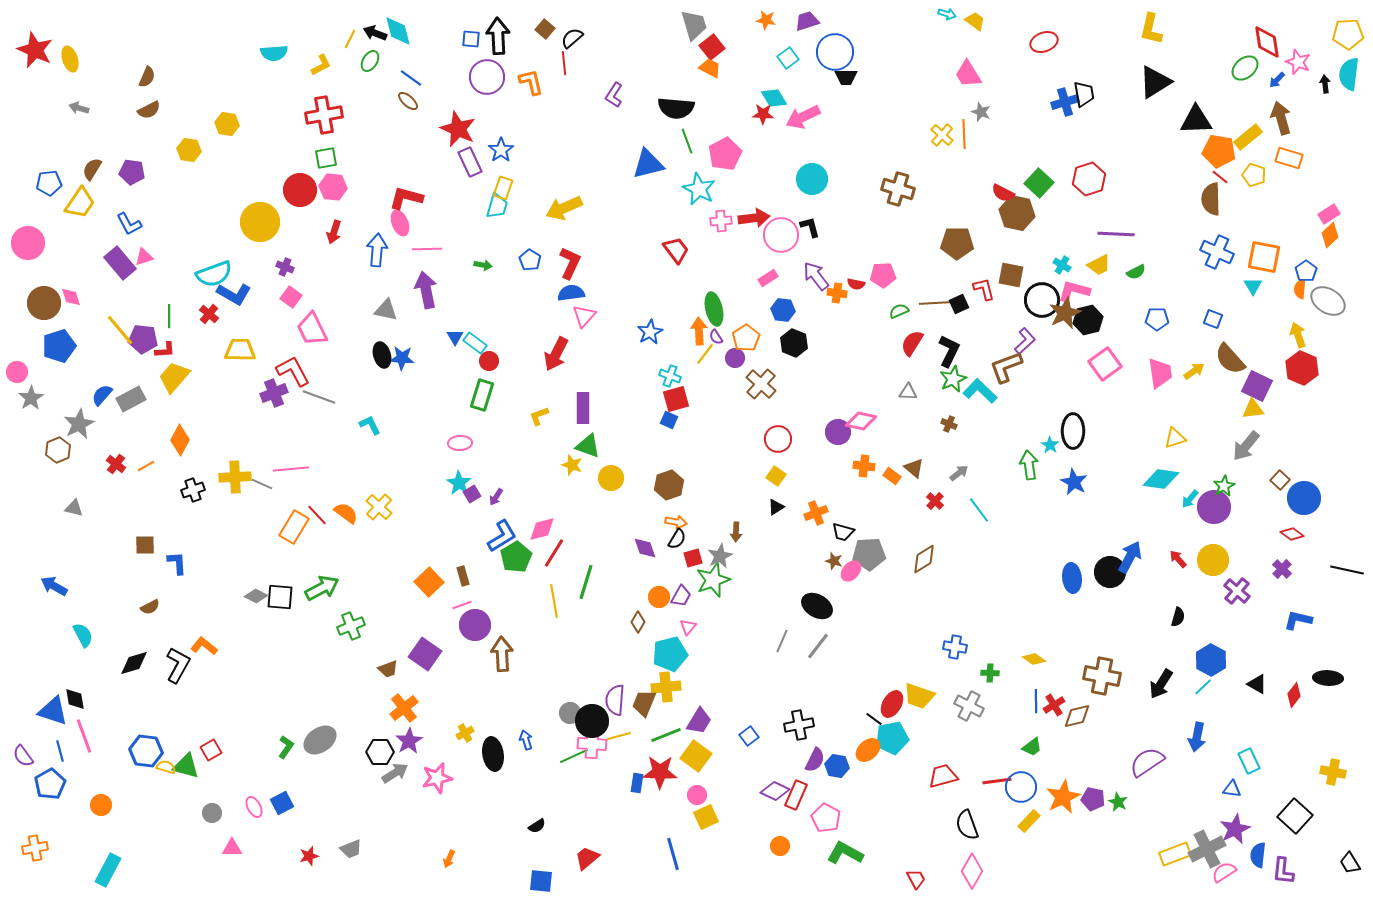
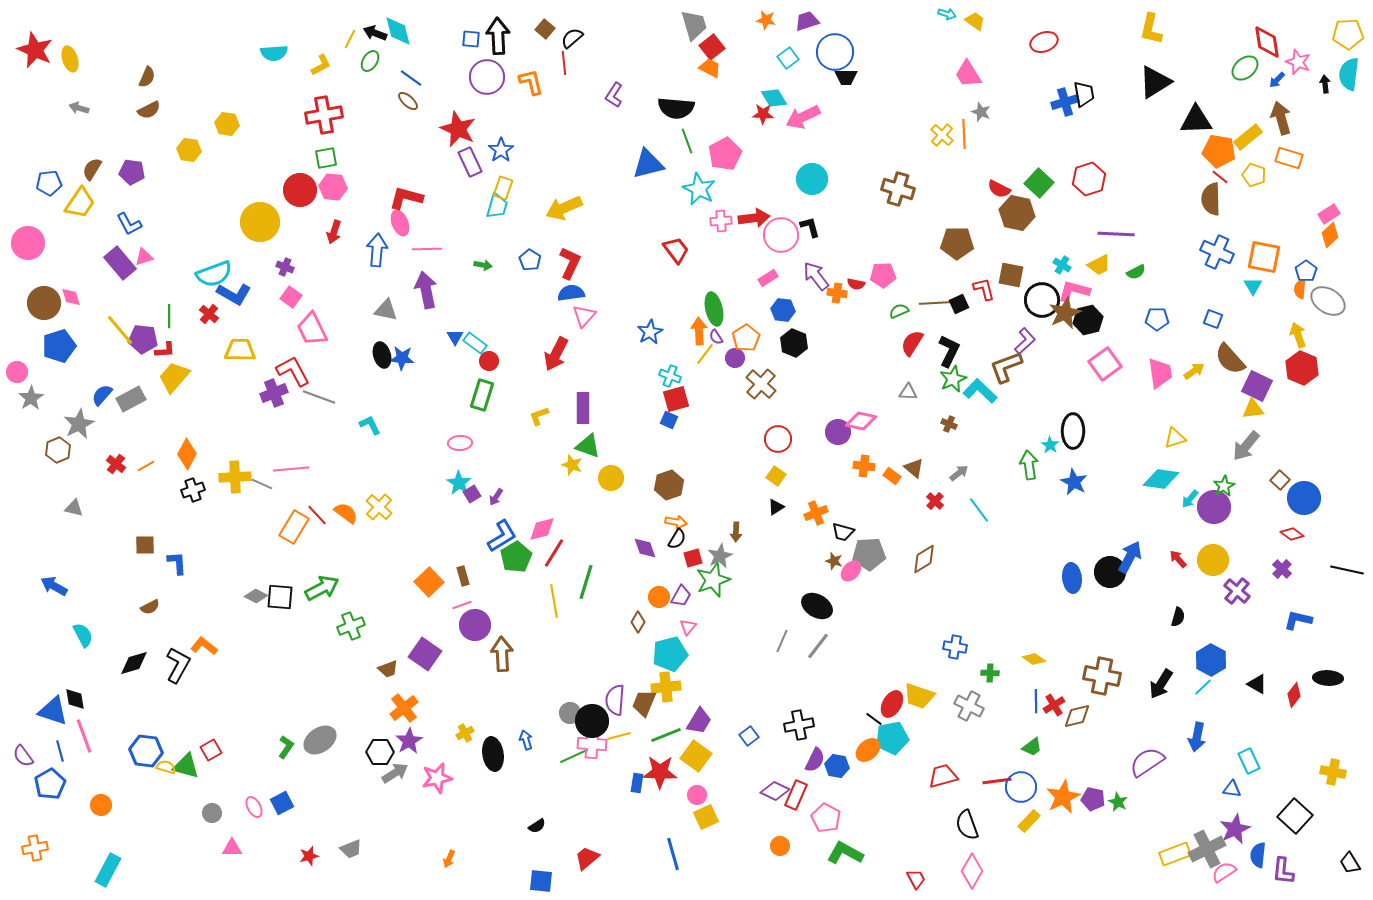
red semicircle at (1003, 193): moved 4 px left, 4 px up
orange diamond at (180, 440): moved 7 px right, 14 px down
